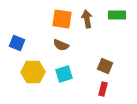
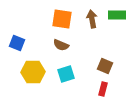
brown arrow: moved 5 px right
cyan square: moved 2 px right
